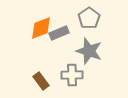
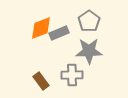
gray pentagon: moved 3 px down
gray star: rotated 20 degrees counterclockwise
